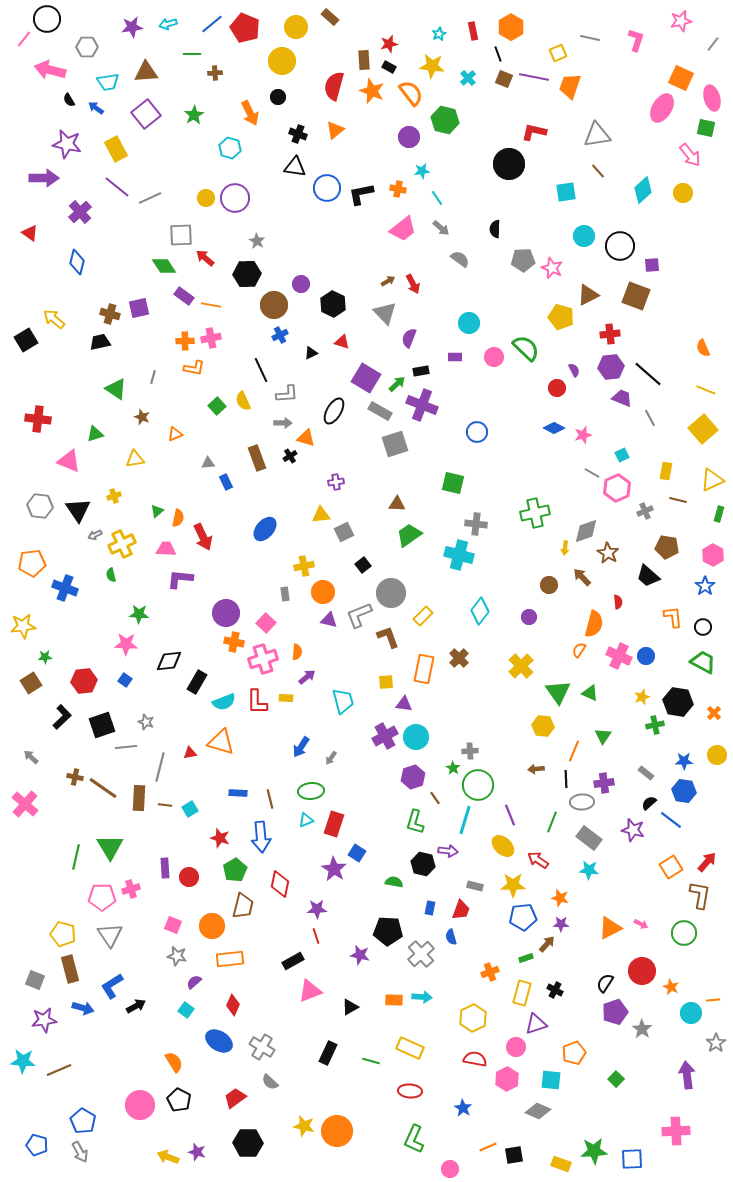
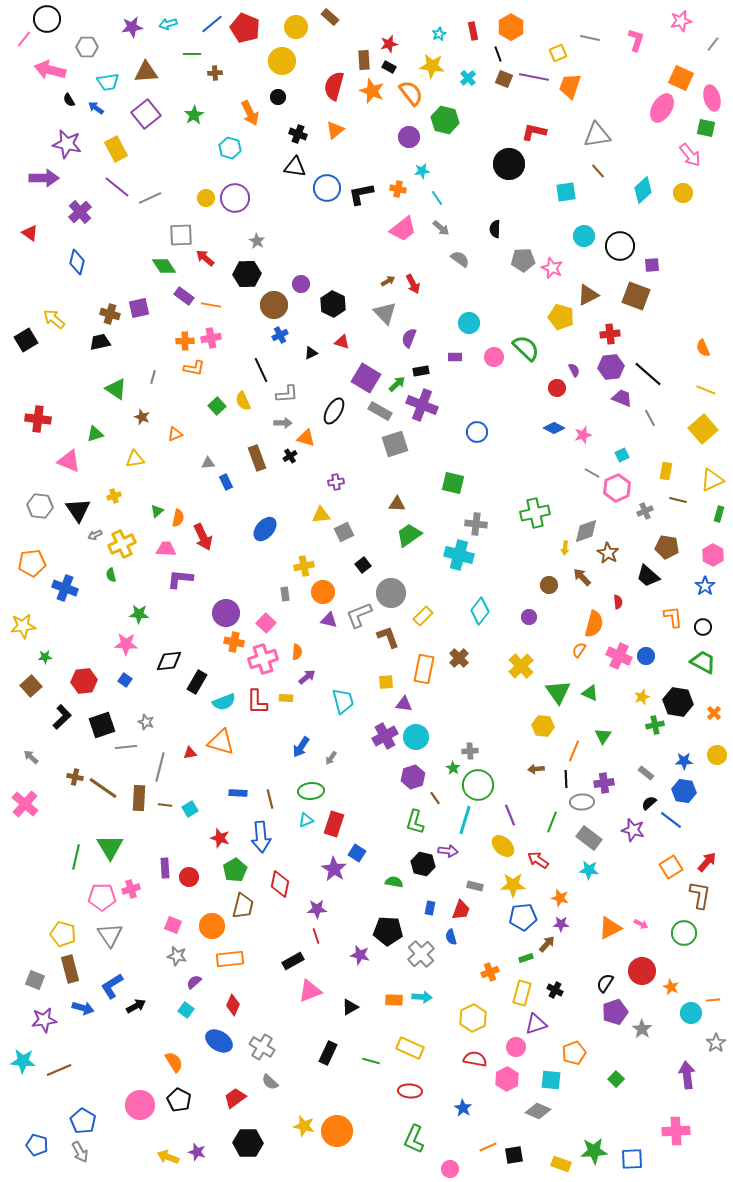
brown square at (31, 683): moved 3 px down; rotated 10 degrees counterclockwise
